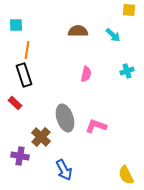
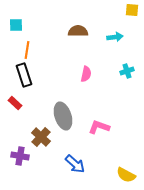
yellow square: moved 3 px right
cyan arrow: moved 2 px right, 2 px down; rotated 49 degrees counterclockwise
gray ellipse: moved 2 px left, 2 px up
pink L-shape: moved 3 px right, 1 px down
blue arrow: moved 11 px right, 6 px up; rotated 20 degrees counterclockwise
yellow semicircle: rotated 36 degrees counterclockwise
